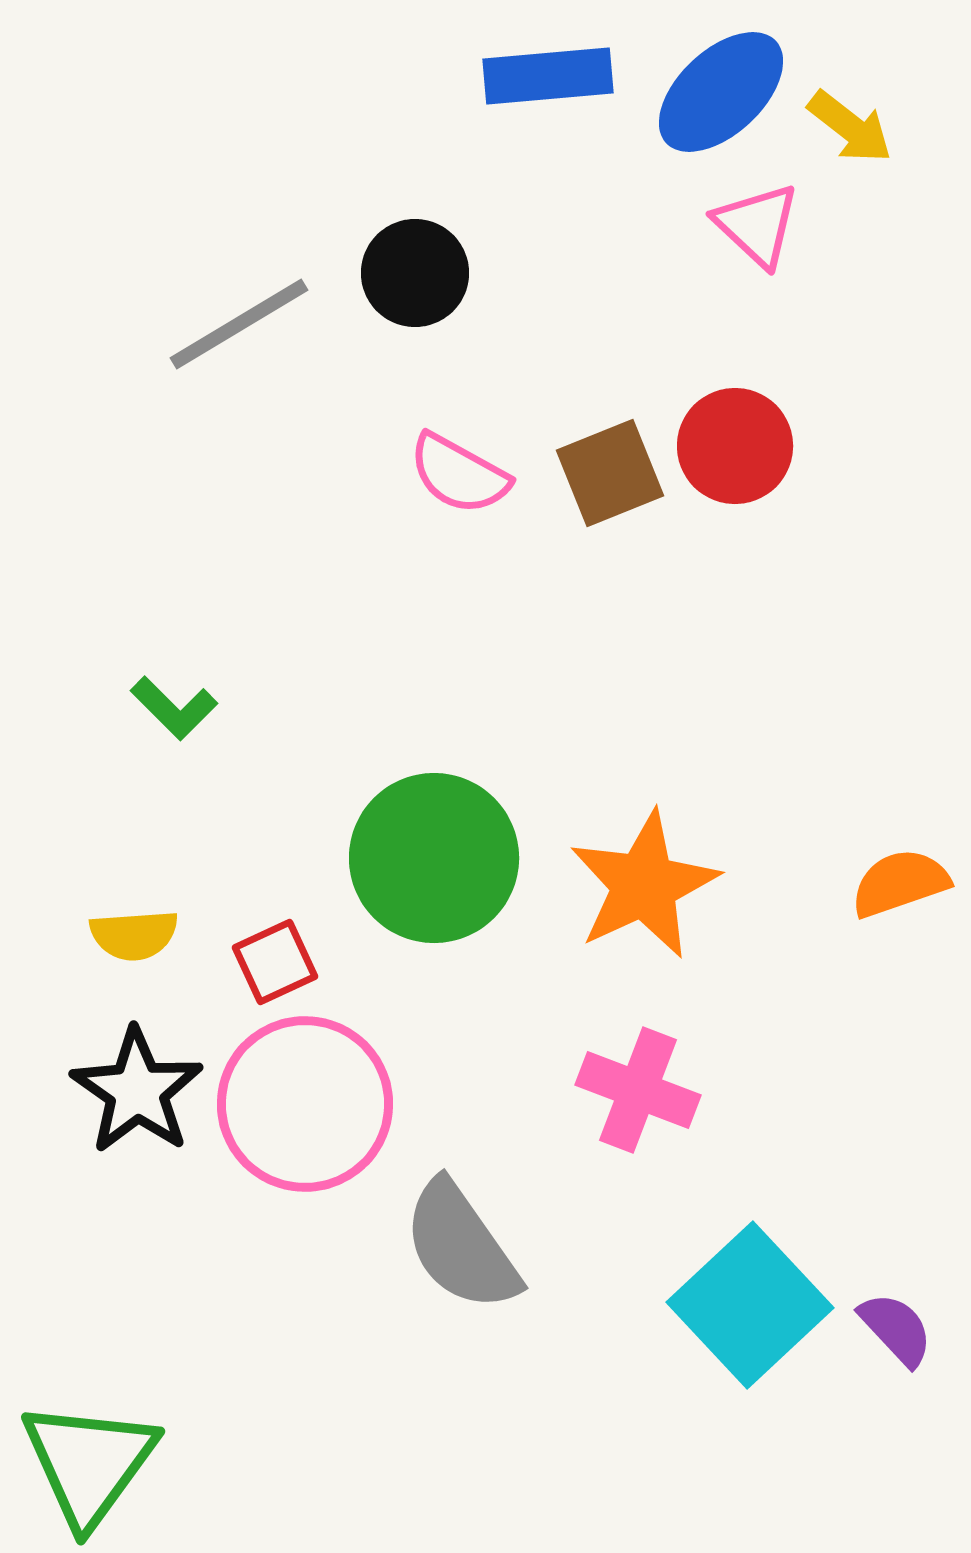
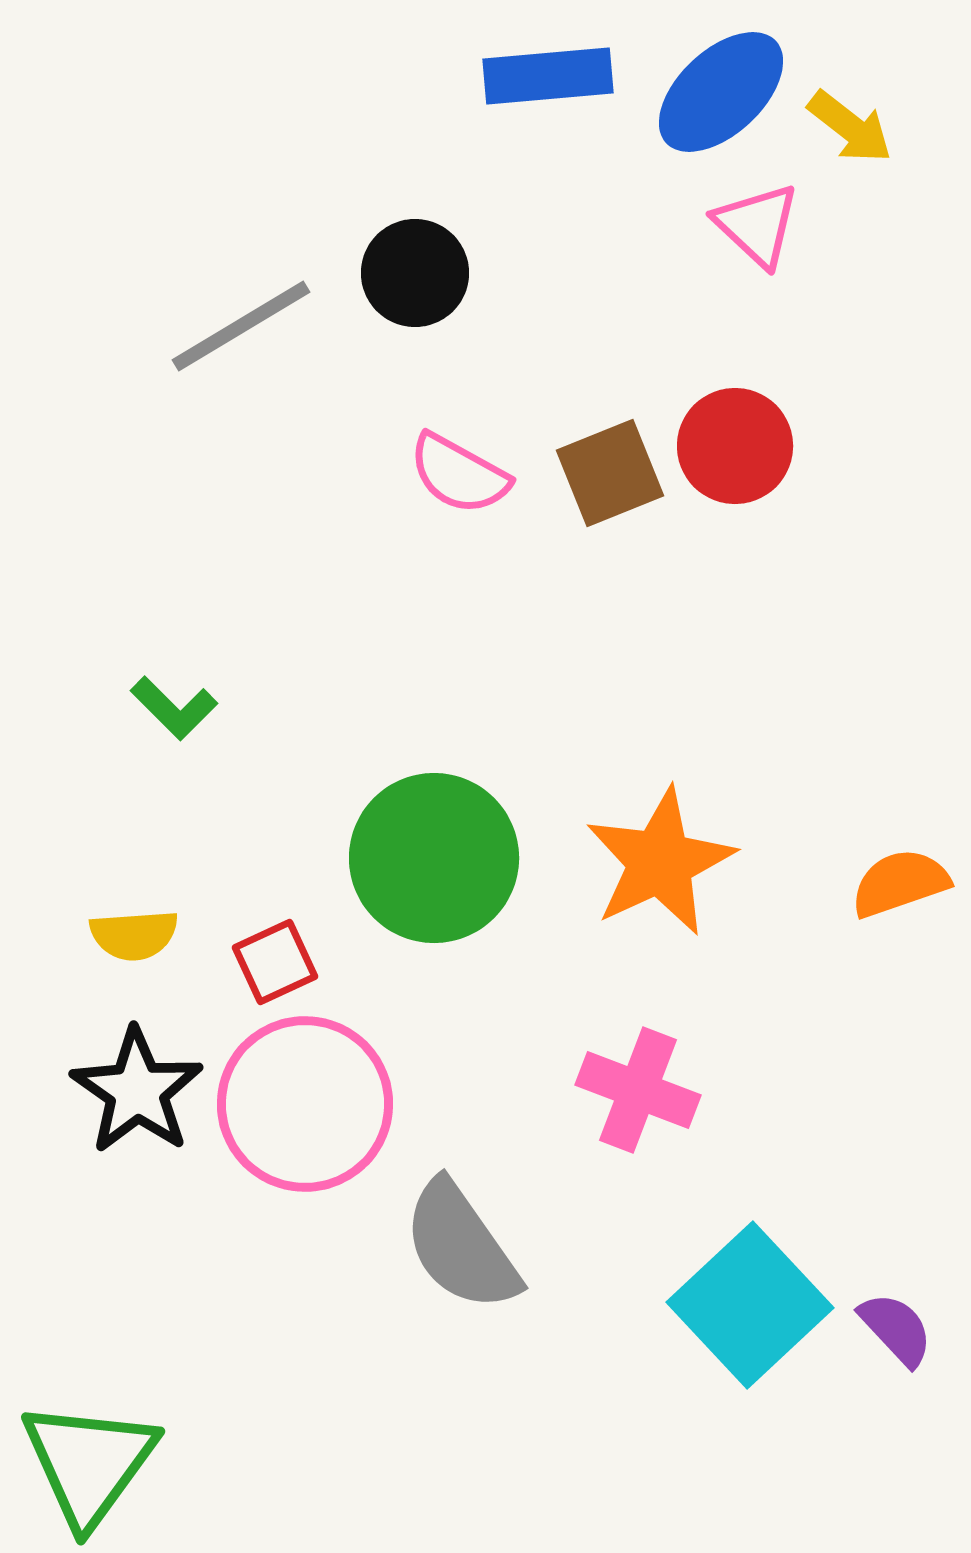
gray line: moved 2 px right, 2 px down
orange star: moved 16 px right, 23 px up
